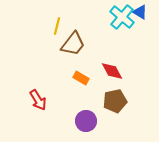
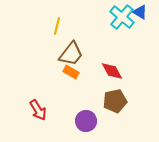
brown trapezoid: moved 2 px left, 10 px down
orange rectangle: moved 10 px left, 6 px up
red arrow: moved 10 px down
